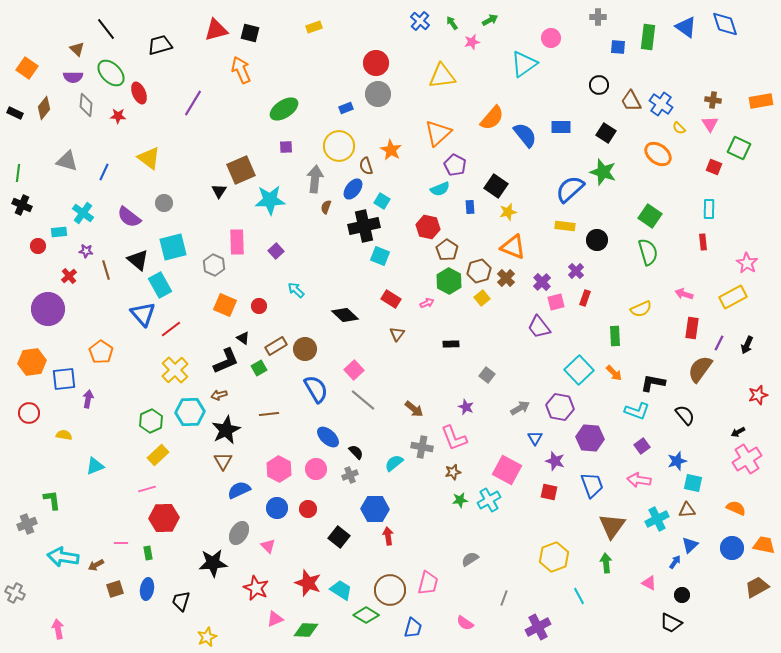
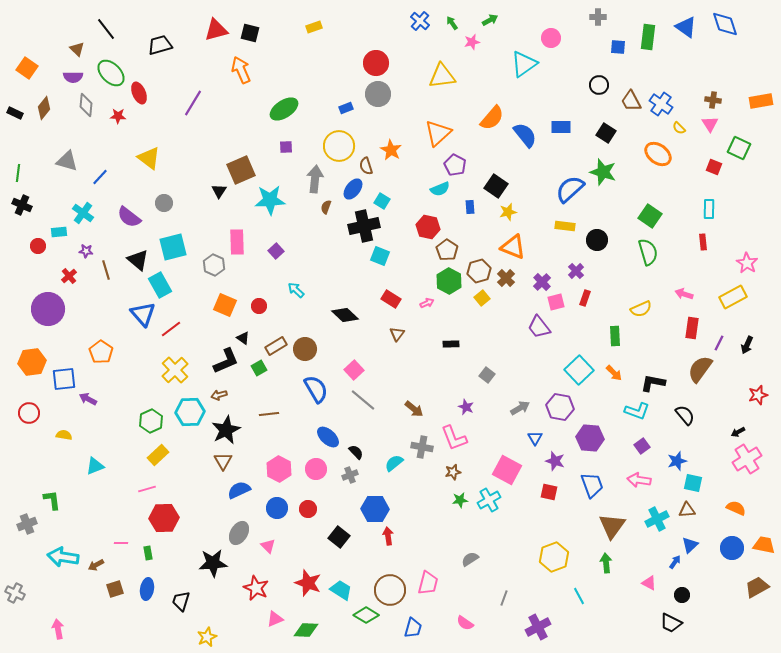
blue line at (104, 172): moved 4 px left, 5 px down; rotated 18 degrees clockwise
purple arrow at (88, 399): rotated 72 degrees counterclockwise
